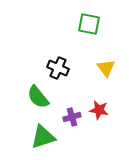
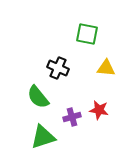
green square: moved 2 px left, 10 px down
yellow triangle: rotated 48 degrees counterclockwise
